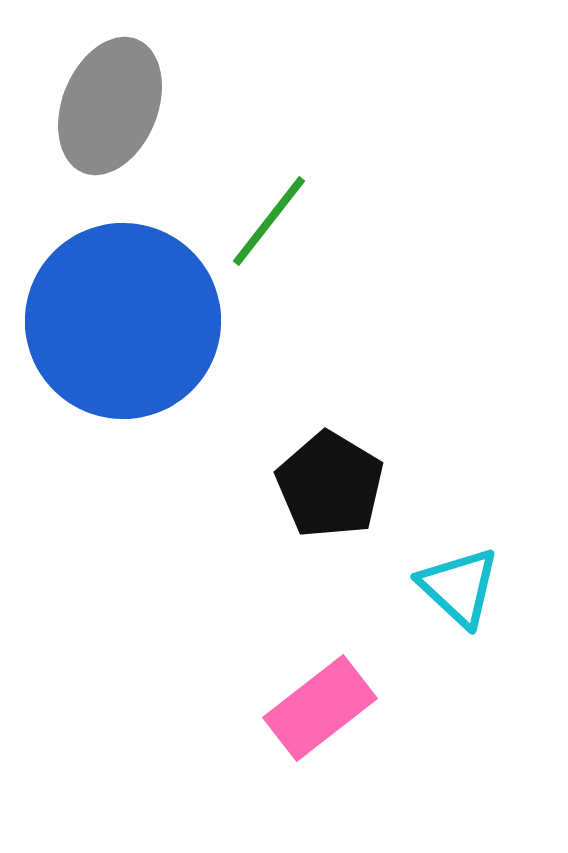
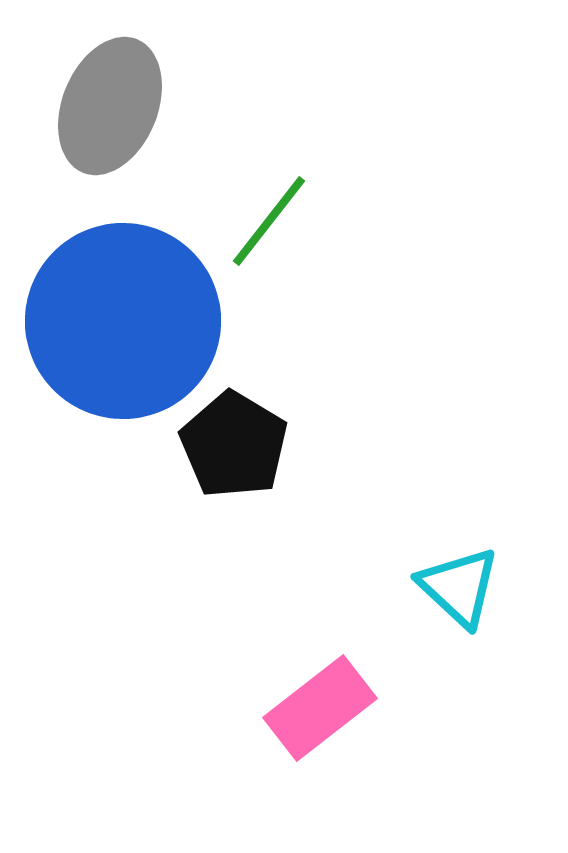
black pentagon: moved 96 px left, 40 px up
